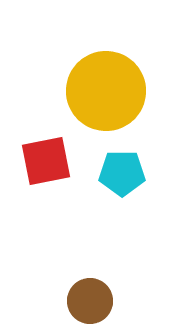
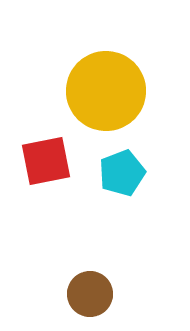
cyan pentagon: rotated 21 degrees counterclockwise
brown circle: moved 7 px up
